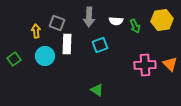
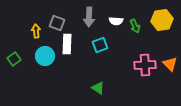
green triangle: moved 1 px right, 2 px up
